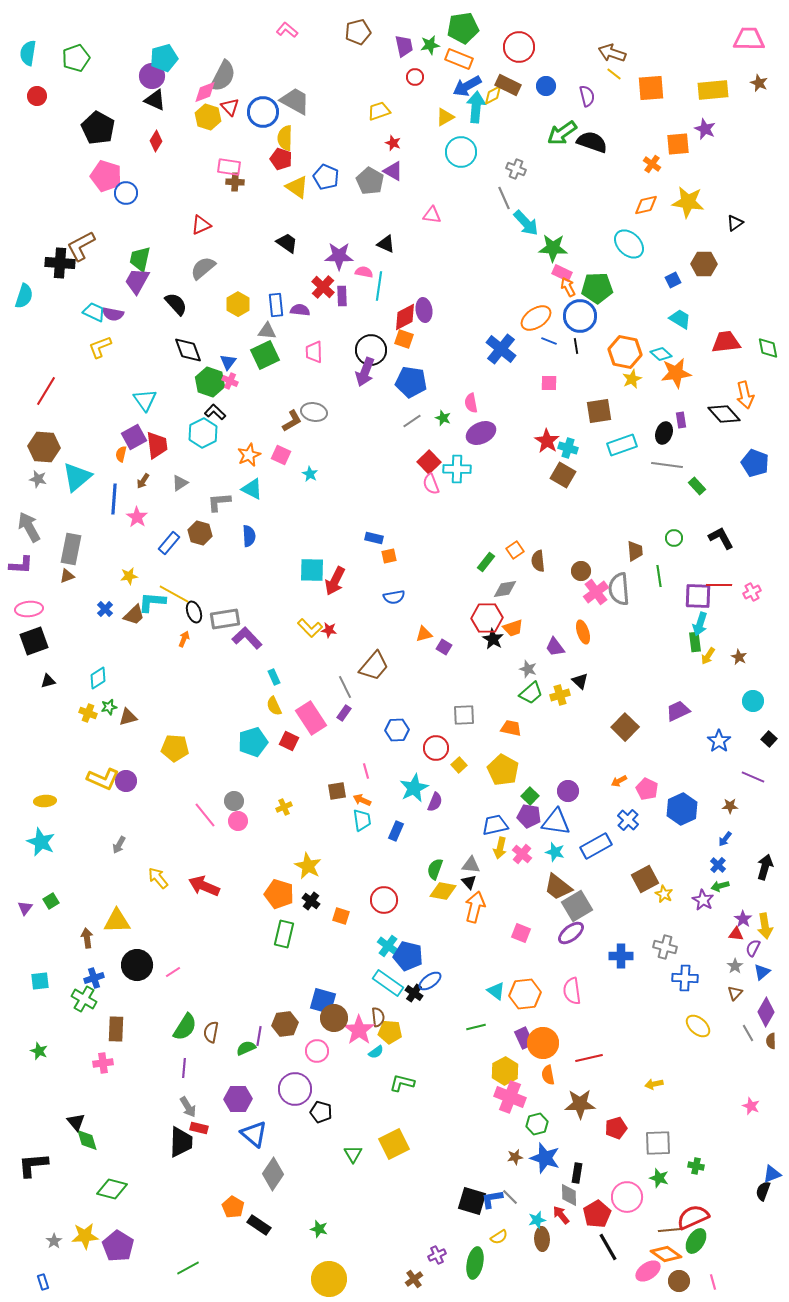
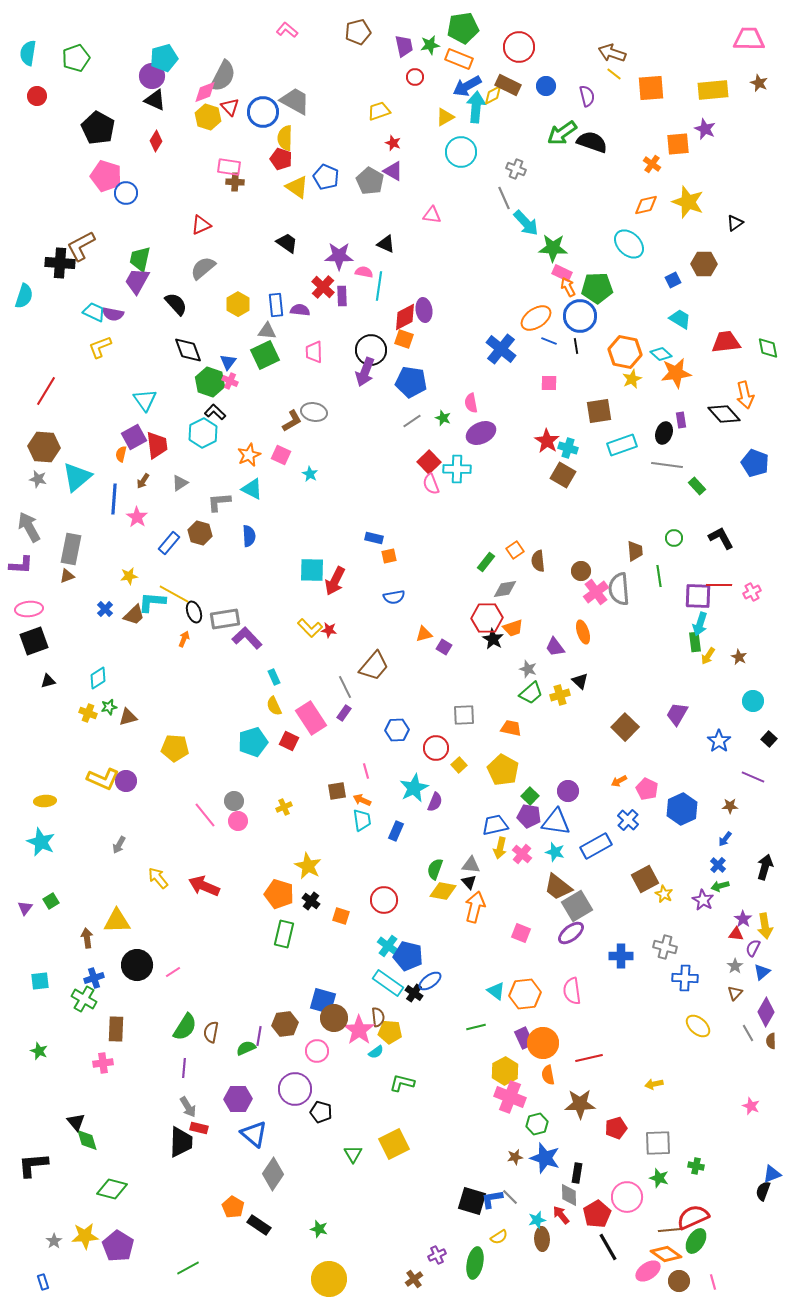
yellow star at (688, 202): rotated 12 degrees clockwise
purple trapezoid at (678, 711): moved 1 px left, 3 px down; rotated 35 degrees counterclockwise
